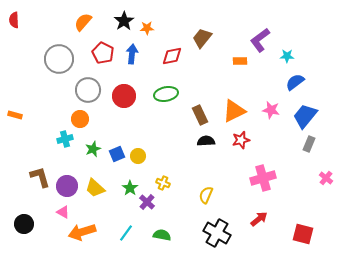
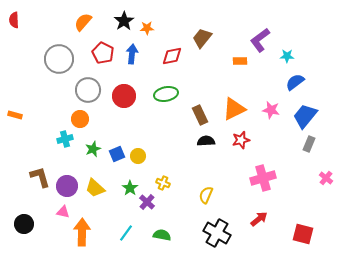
orange triangle at (234, 111): moved 2 px up
pink triangle at (63, 212): rotated 16 degrees counterclockwise
orange arrow at (82, 232): rotated 108 degrees clockwise
